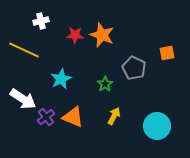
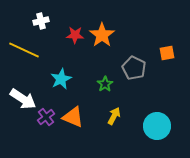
orange star: rotated 15 degrees clockwise
